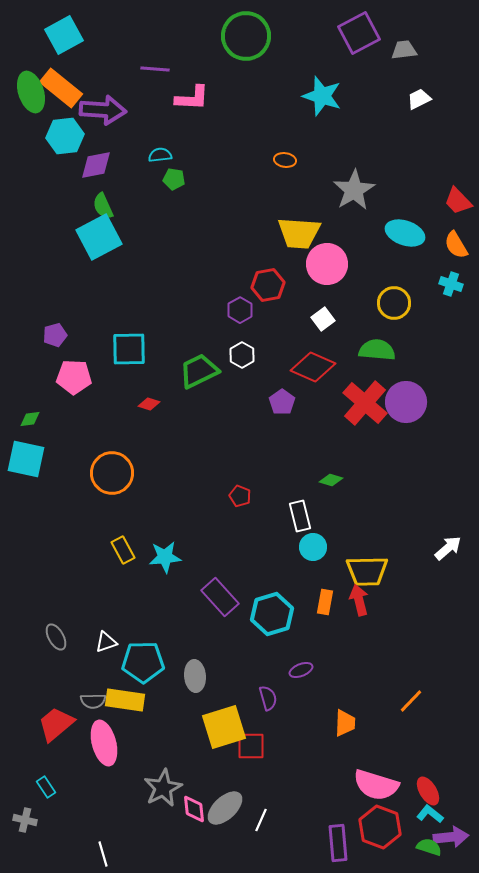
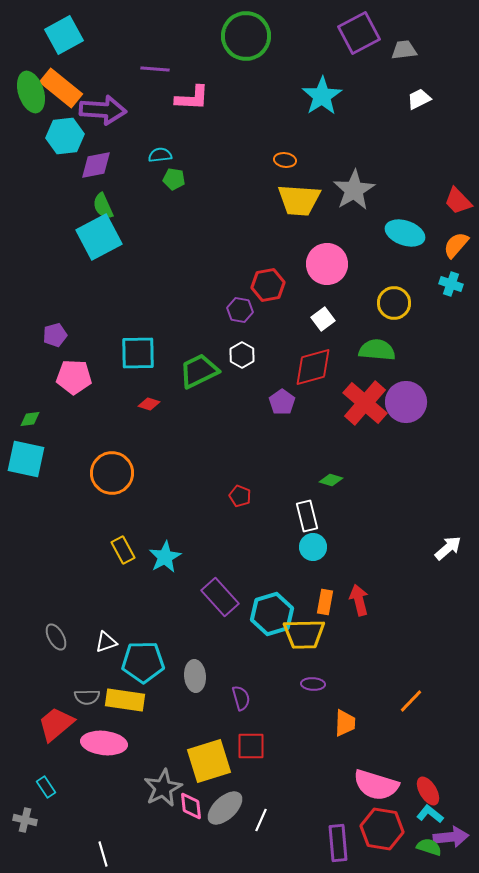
cyan star at (322, 96): rotated 21 degrees clockwise
yellow trapezoid at (299, 233): moved 33 px up
orange semicircle at (456, 245): rotated 72 degrees clockwise
purple hexagon at (240, 310): rotated 20 degrees counterclockwise
cyan square at (129, 349): moved 9 px right, 4 px down
red diamond at (313, 367): rotated 39 degrees counterclockwise
white rectangle at (300, 516): moved 7 px right
cyan star at (165, 557): rotated 24 degrees counterclockwise
yellow trapezoid at (367, 571): moved 63 px left, 63 px down
purple ellipse at (301, 670): moved 12 px right, 14 px down; rotated 25 degrees clockwise
purple semicircle at (268, 698): moved 27 px left
gray semicircle at (93, 701): moved 6 px left, 4 px up
yellow square at (224, 727): moved 15 px left, 34 px down
pink ellipse at (104, 743): rotated 69 degrees counterclockwise
pink diamond at (194, 809): moved 3 px left, 3 px up
red hexagon at (380, 827): moved 2 px right, 2 px down; rotated 12 degrees counterclockwise
